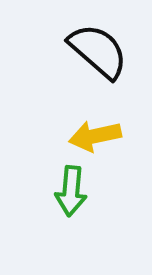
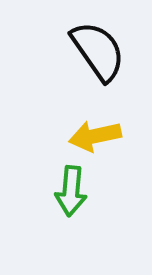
black semicircle: rotated 14 degrees clockwise
